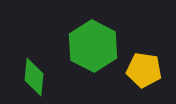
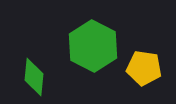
yellow pentagon: moved 2 px up
